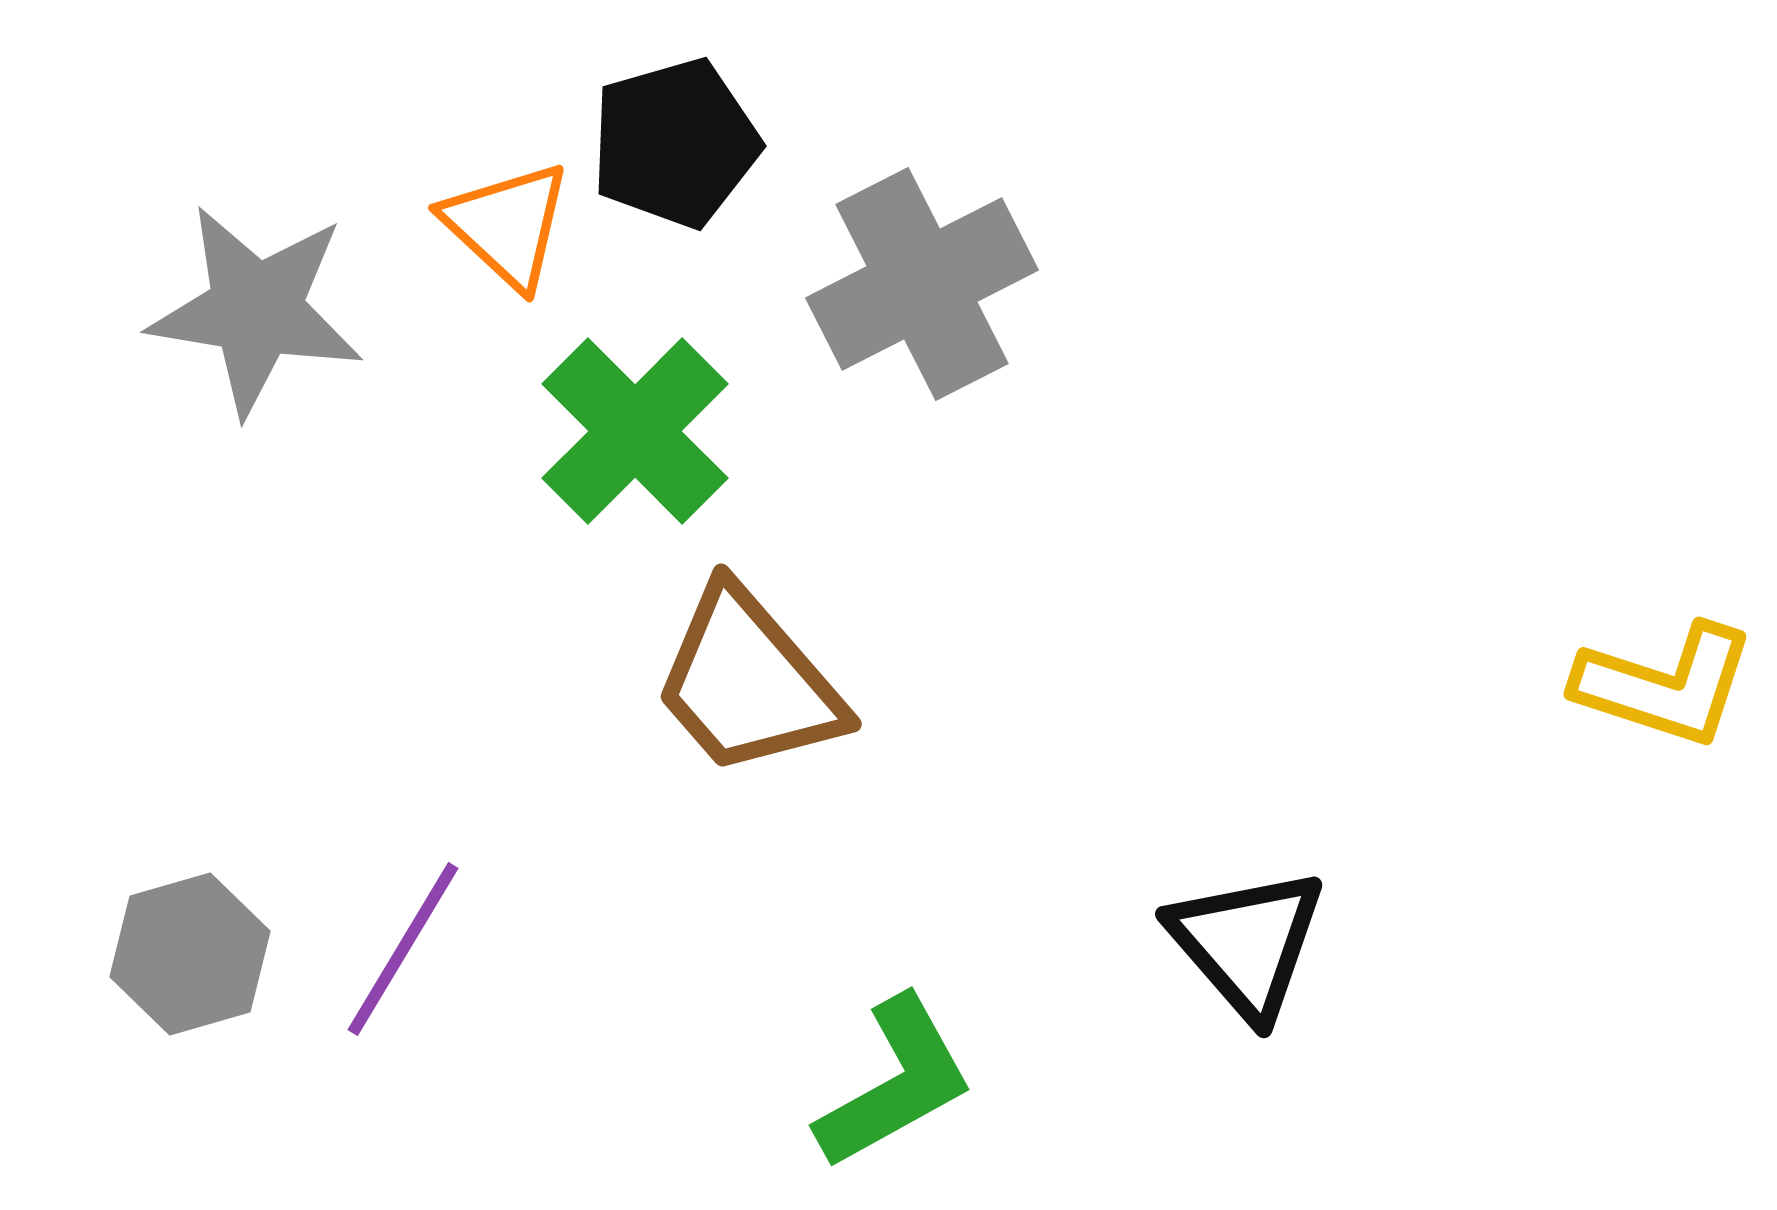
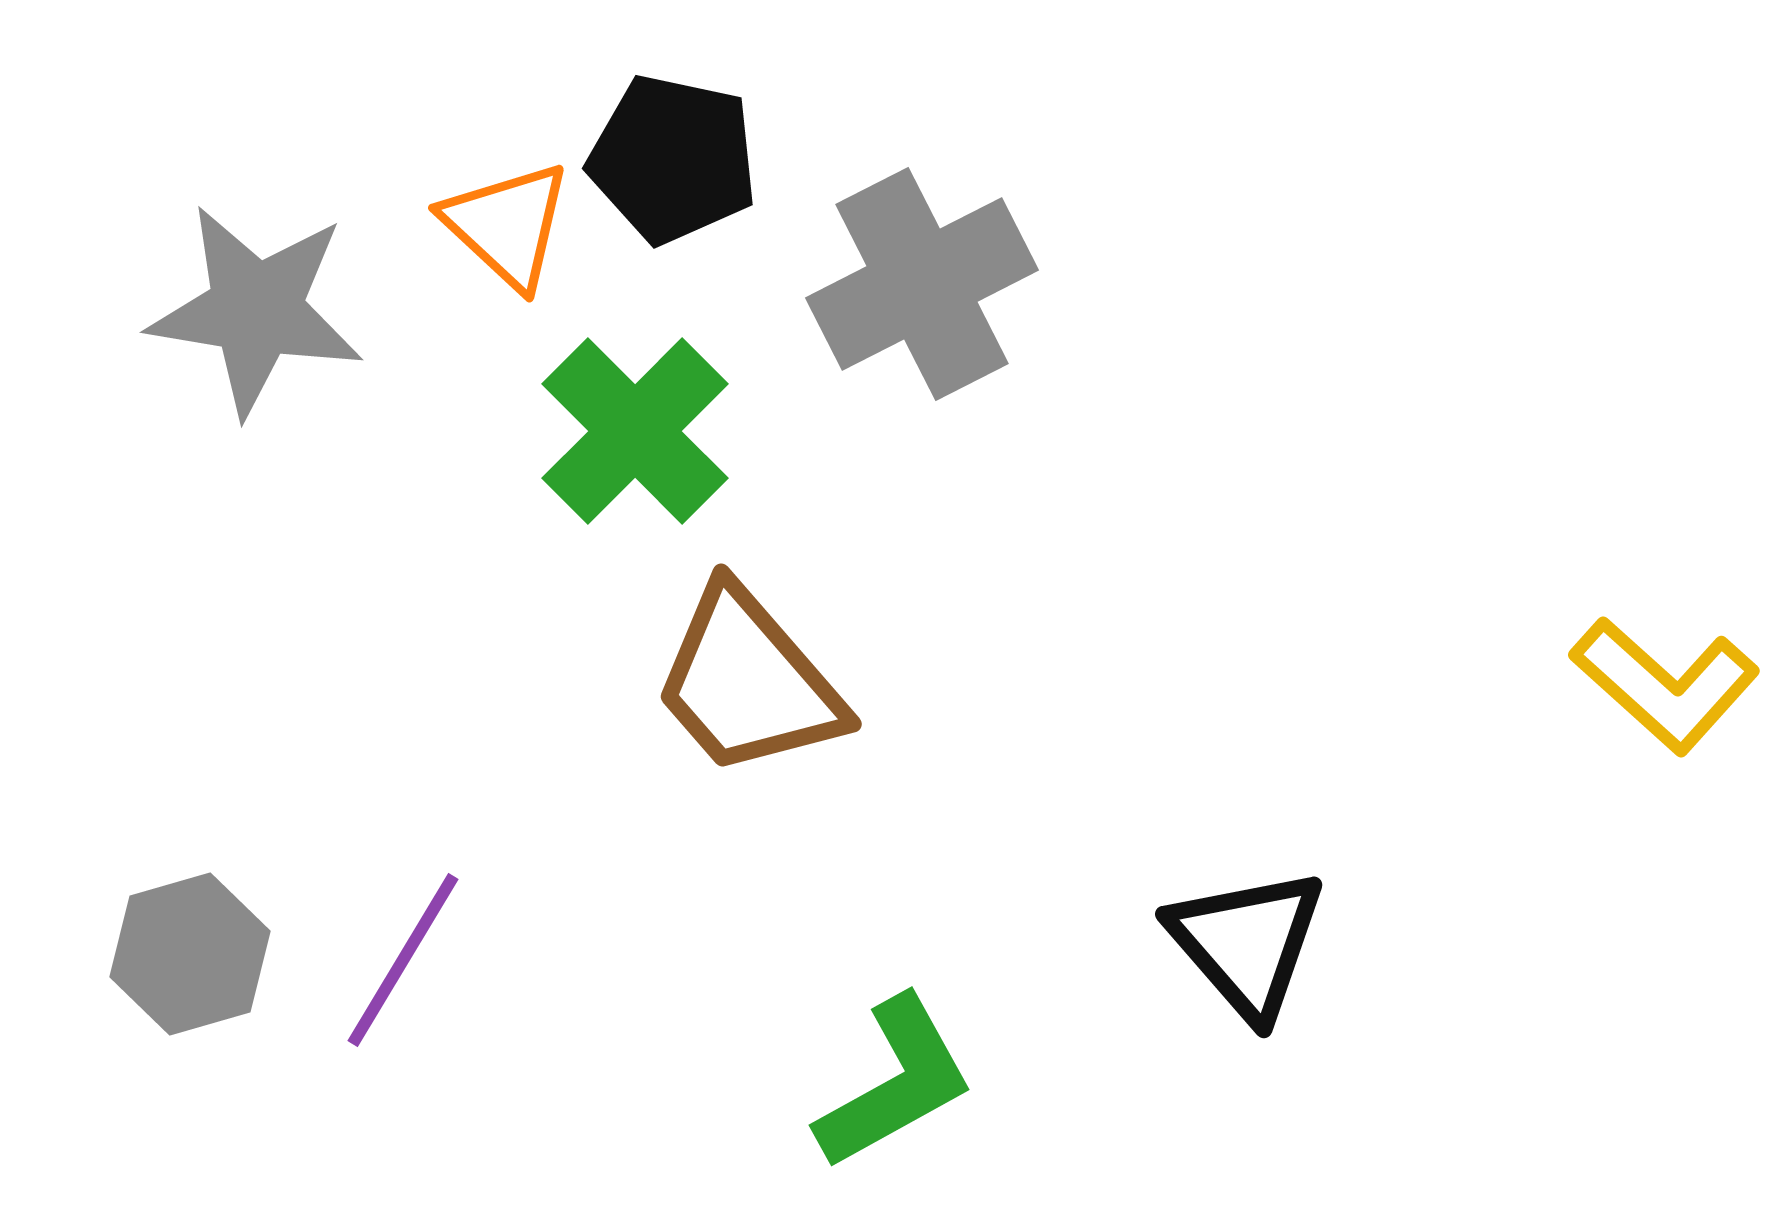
black pentagon: moved 2 px left, 16 px down; rotated 28 degrees clockwise
yellow L-shape: rotated 24 degrees clockwise
purple line: moved 11 px down
